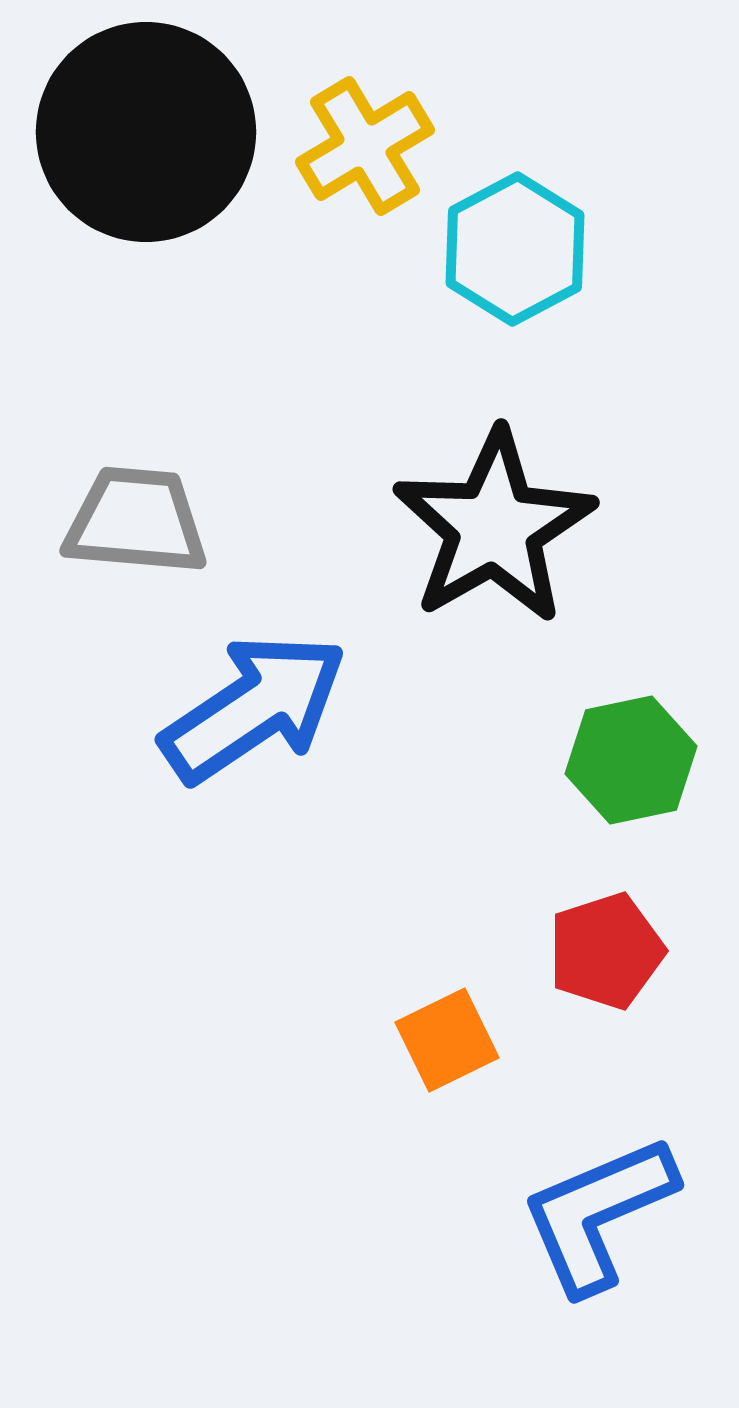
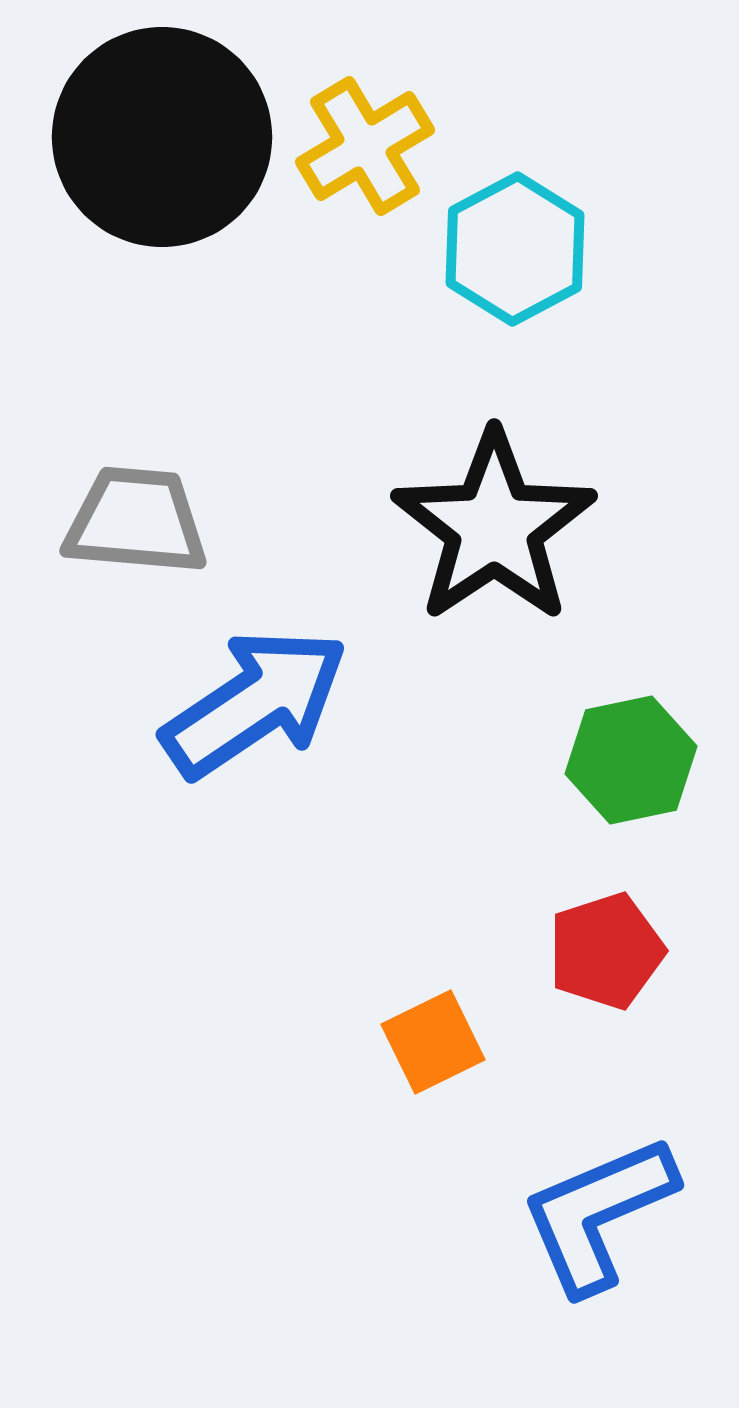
black circle: moved 16 px right, 5 px down
black star: rotated 4 degrees counterclockwise
blue arrow: moved 1 px right, 5 px up
orange square: moved 14 px left, 2 px down
